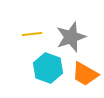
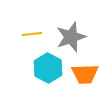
cyan hexagon: rotated 8 degrees clockwise
orange trapezoid: rotated 32 degrees counterclockwise
